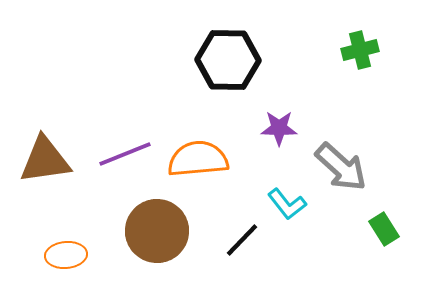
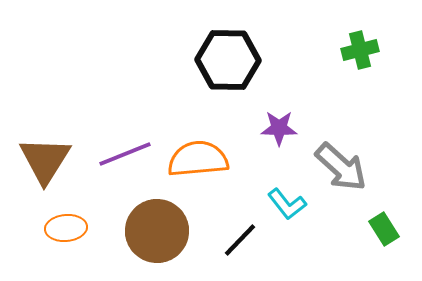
brown triangle: rotated 50 degrees counterclockwise
black line: moved 2 px left
orange ellipse: moved 27 px up
